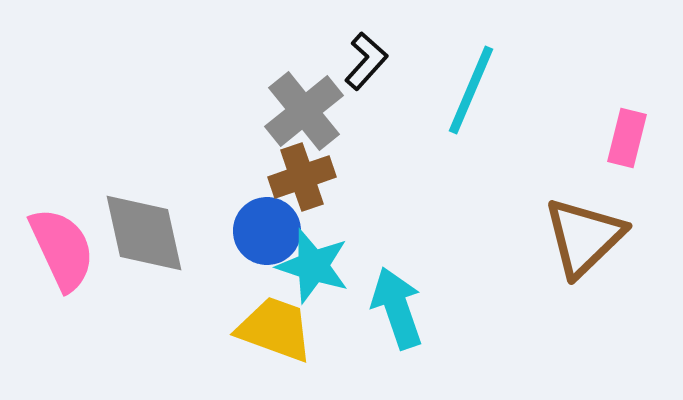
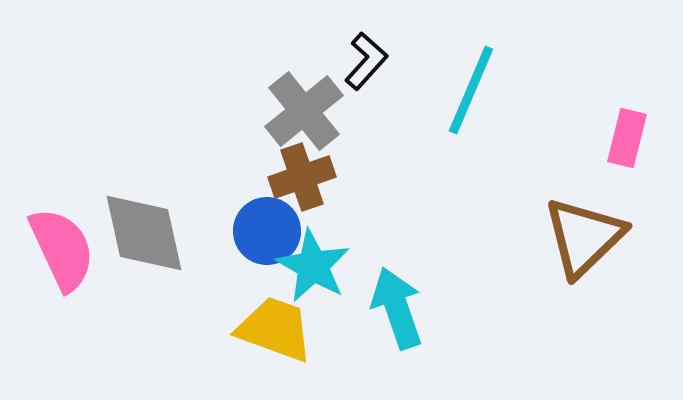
cyan star: rotated 12 degrees clockwise
